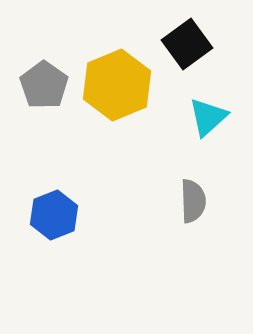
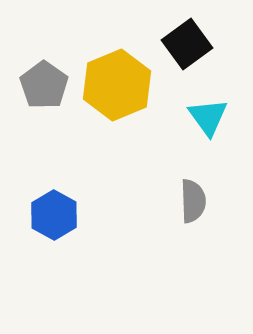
cyan triangle: rotated 24 degrees counterclockwise
blue hexagon: rotated 9 degrees counterclockwise
